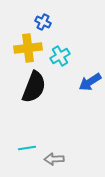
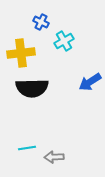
blue cross: moved 2 px left
yellow cross: moved 7 px left, 5 px down
cyan cross: moved 4 px right, 15 px up
black semicircle: moved 2 px left, 1 px down; rotated 68 degrees clockwise
gray arrow: moved 2 px up
